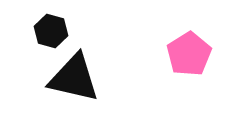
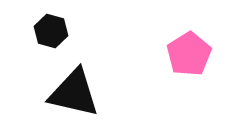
black triangle: moved 15 px down
